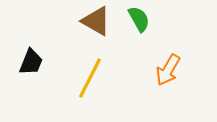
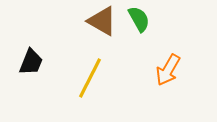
brown triangle: moved 6 px right
